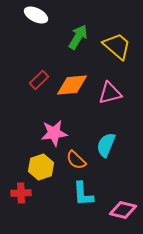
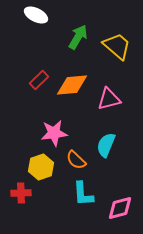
pink triangle: moved 1 px left, 6 px down
pink diamond: moved 3 px left, 2 px up; rotated 28 degrees counterclockwise
